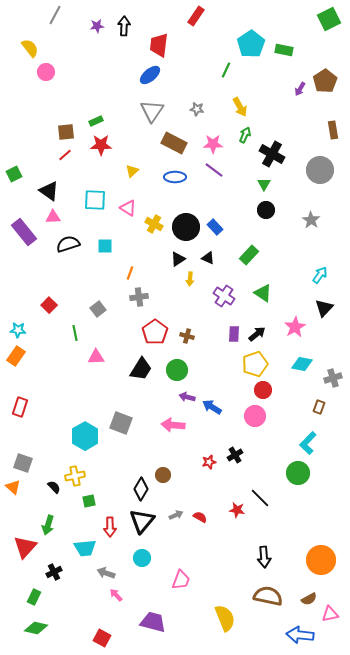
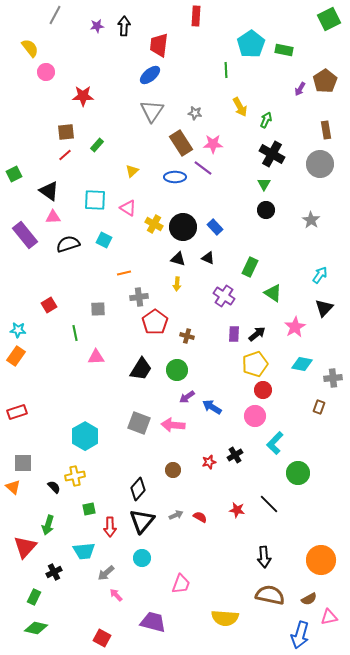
red rectangle at (196, 16): rotated 30 degrees counterclockwise
green line at (226, 70): rotated 28 degrees counterclockwise
gray star at (197, 109): moved 2 px left, 4 px down
green rectangle at (96, 121): moved 1 px right, 24 px down; rotated 24 degrees counterclockwise
brown rectangle at (333, 130): moved 7 px left
green arrow at (245, 135): moved 21 px right, 15 px up
brown rectangle at (174, 143): moved 7 px right; rotated 30 degrees clockwise
red star at (101, 145): moved 18 px left, 49 px up
purple line at (214, 170): moved 11 px left, 2 px up
gray circle at (320, 170): moved 6 px up
black circle at (186, 227): moved 3 px left
purple rectangle at (24, 232): moved 1 px right, 3 px down
cyan square at (105, 246): moved 1 px left, 6 px up; rotated 28 degrees clockwise
green rectangle at (249, 255): moved 1 px right, 12 px down; rotated 18 degrees counterclockwise
black triangle at (178, 259): rotated 49 degrees clockwise
orange line at (130, 273): moved 6 px left; rotated 56 degrees clockwise
yellow arrow at (190, 279): moved 13 px left, 5 px down
green triangle at (263, 293): moved 10 px right
red square at (49, 305): rotated 14 degrees clockwise
gray square at (98, 309): rotated 35 degrees clockwise
red pentagon at (155, 332): moved 10 px up
gray cross at (333, 378): rotated 12 degrees clockwise
purple arrow at (187, 397): rotated 49 degrees counterclockwise
red rectangle at (20, 407): moved 3 px left, 5 px down; rotated 54 degrees clockwise
gray square at (121, 423): moved 18 px right
cyan L-shape at (308, 443): moved 33 px left
gray square at (23, 463): rotated 18 degrees counterclockwise
brown circle at (163, 475): moved 10 px right, 5 px up
black diamond at (141, 489): moved 3 px left; rotated 10 degrees clockwise
black line at (260, 498): moved 9 px right, 6 px down
green square at (89, 501): moved 8 px down
cyan trapezoid at (85, 548): moved 1 px left, 3 px down
gray arrow at (106, 573): rotated 60 degrees counterclockwise
pink trapezoid at (181, 580): moved 4 px down
brown semicircle at (268, 596): moved 2 px right, 1 px up
pink triangle at (330, 614): moved 1 px left, 3 px down
yellow semicircle at (225, 618): rotated 116 degrees clockwise
blue arrow at (300, 635): rotated 80 degrees counterclockwise
